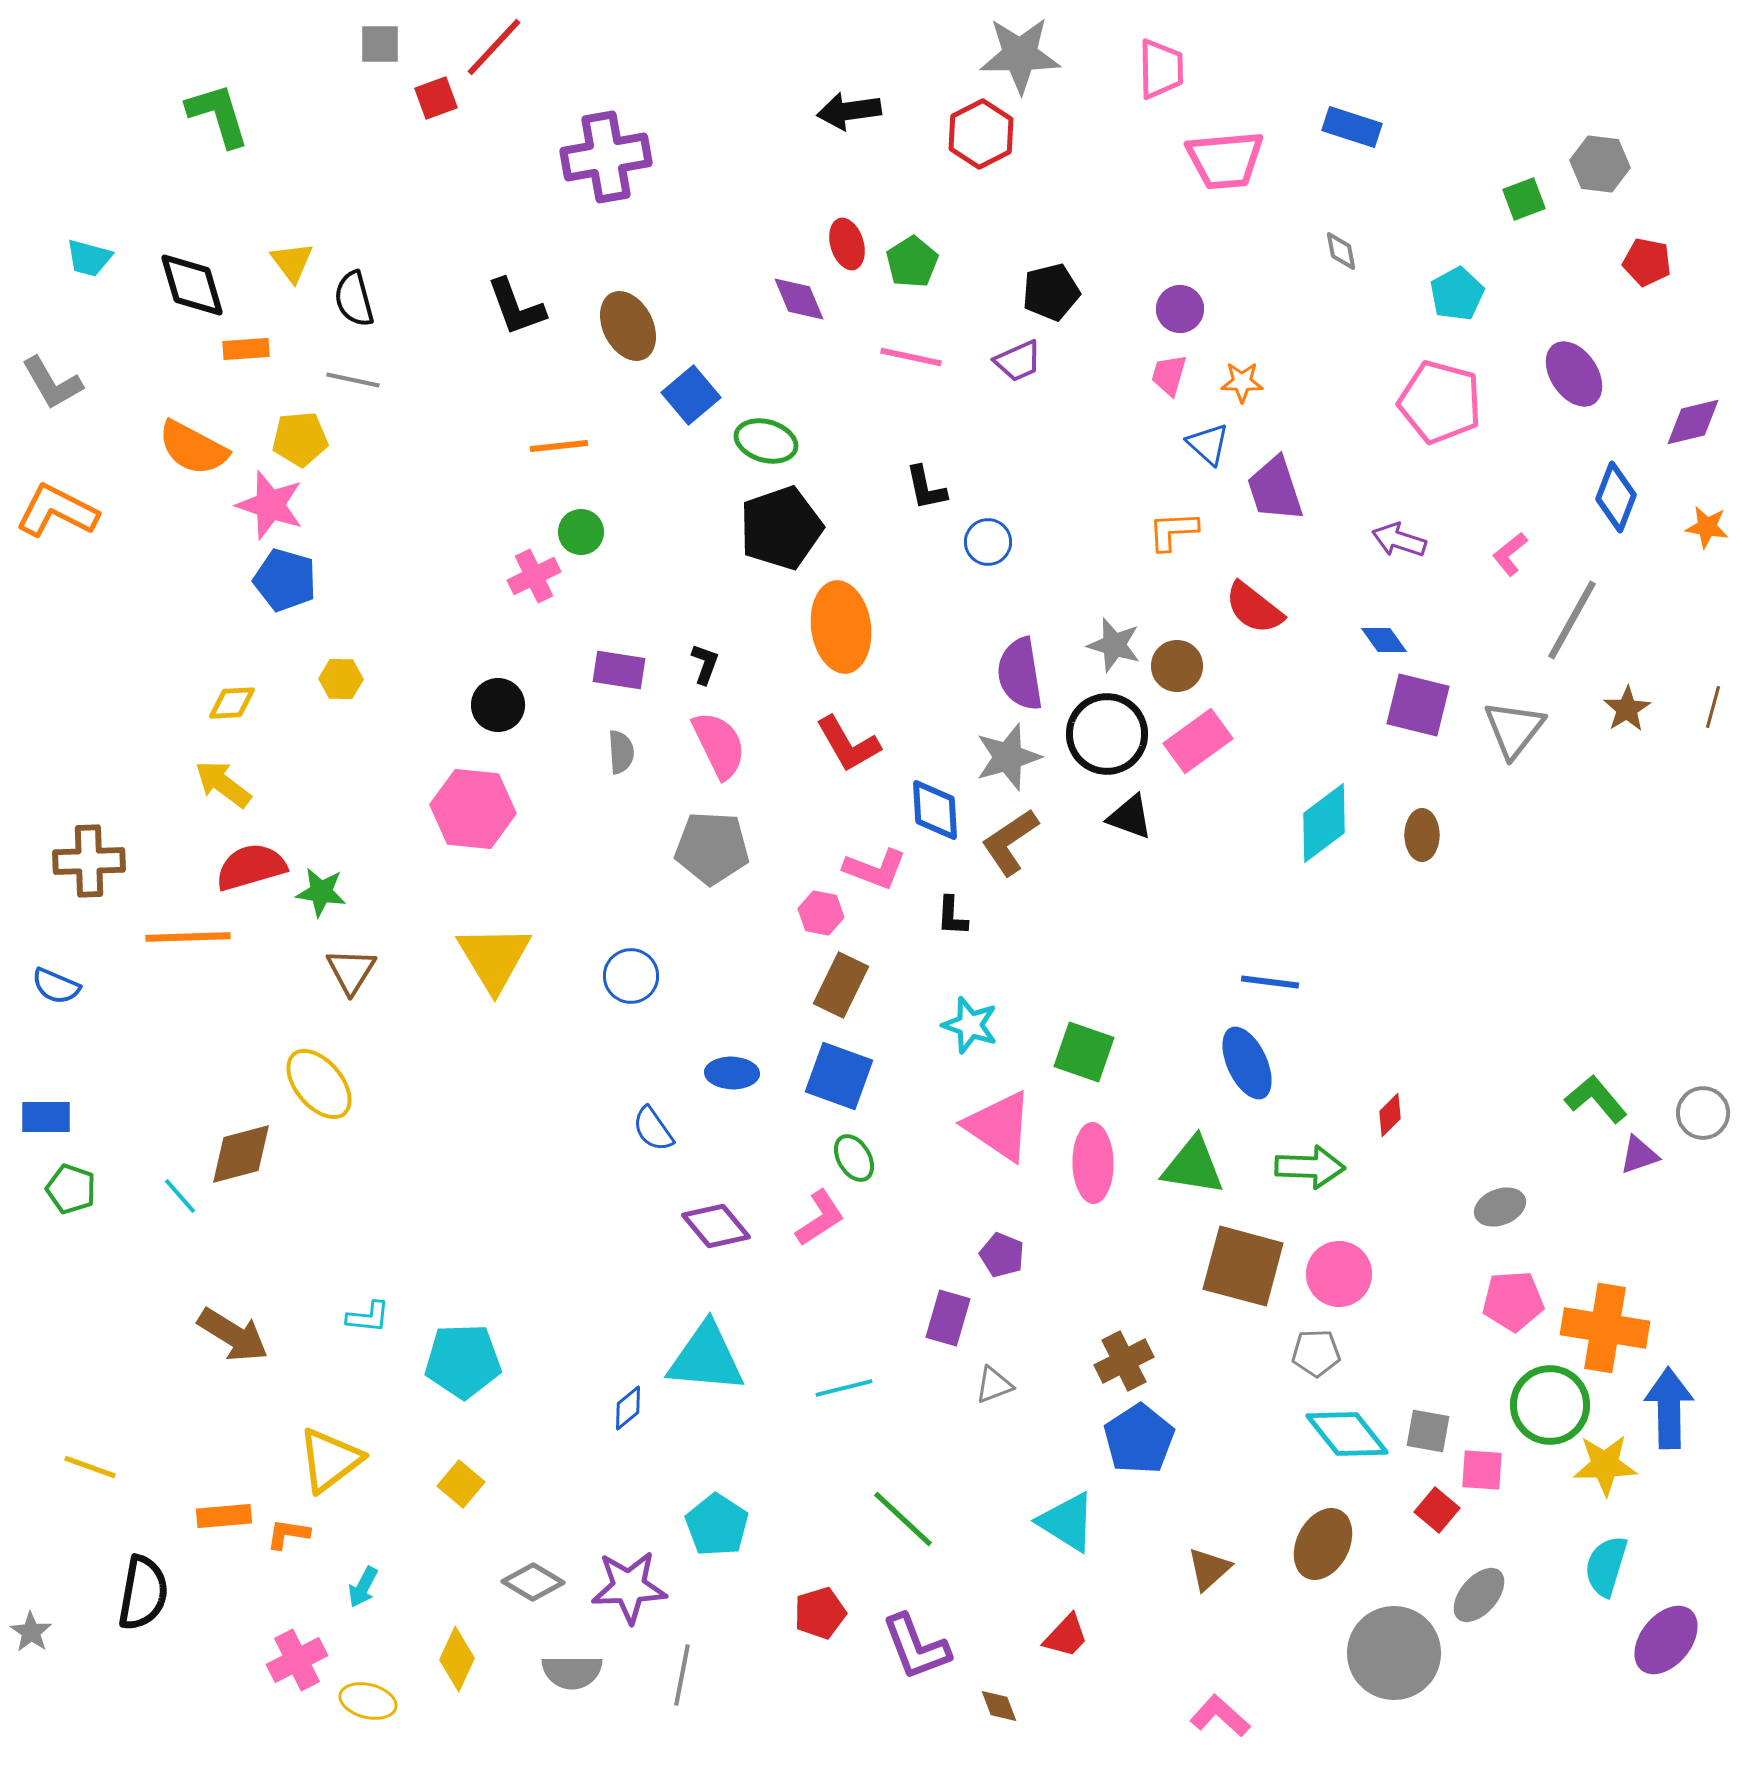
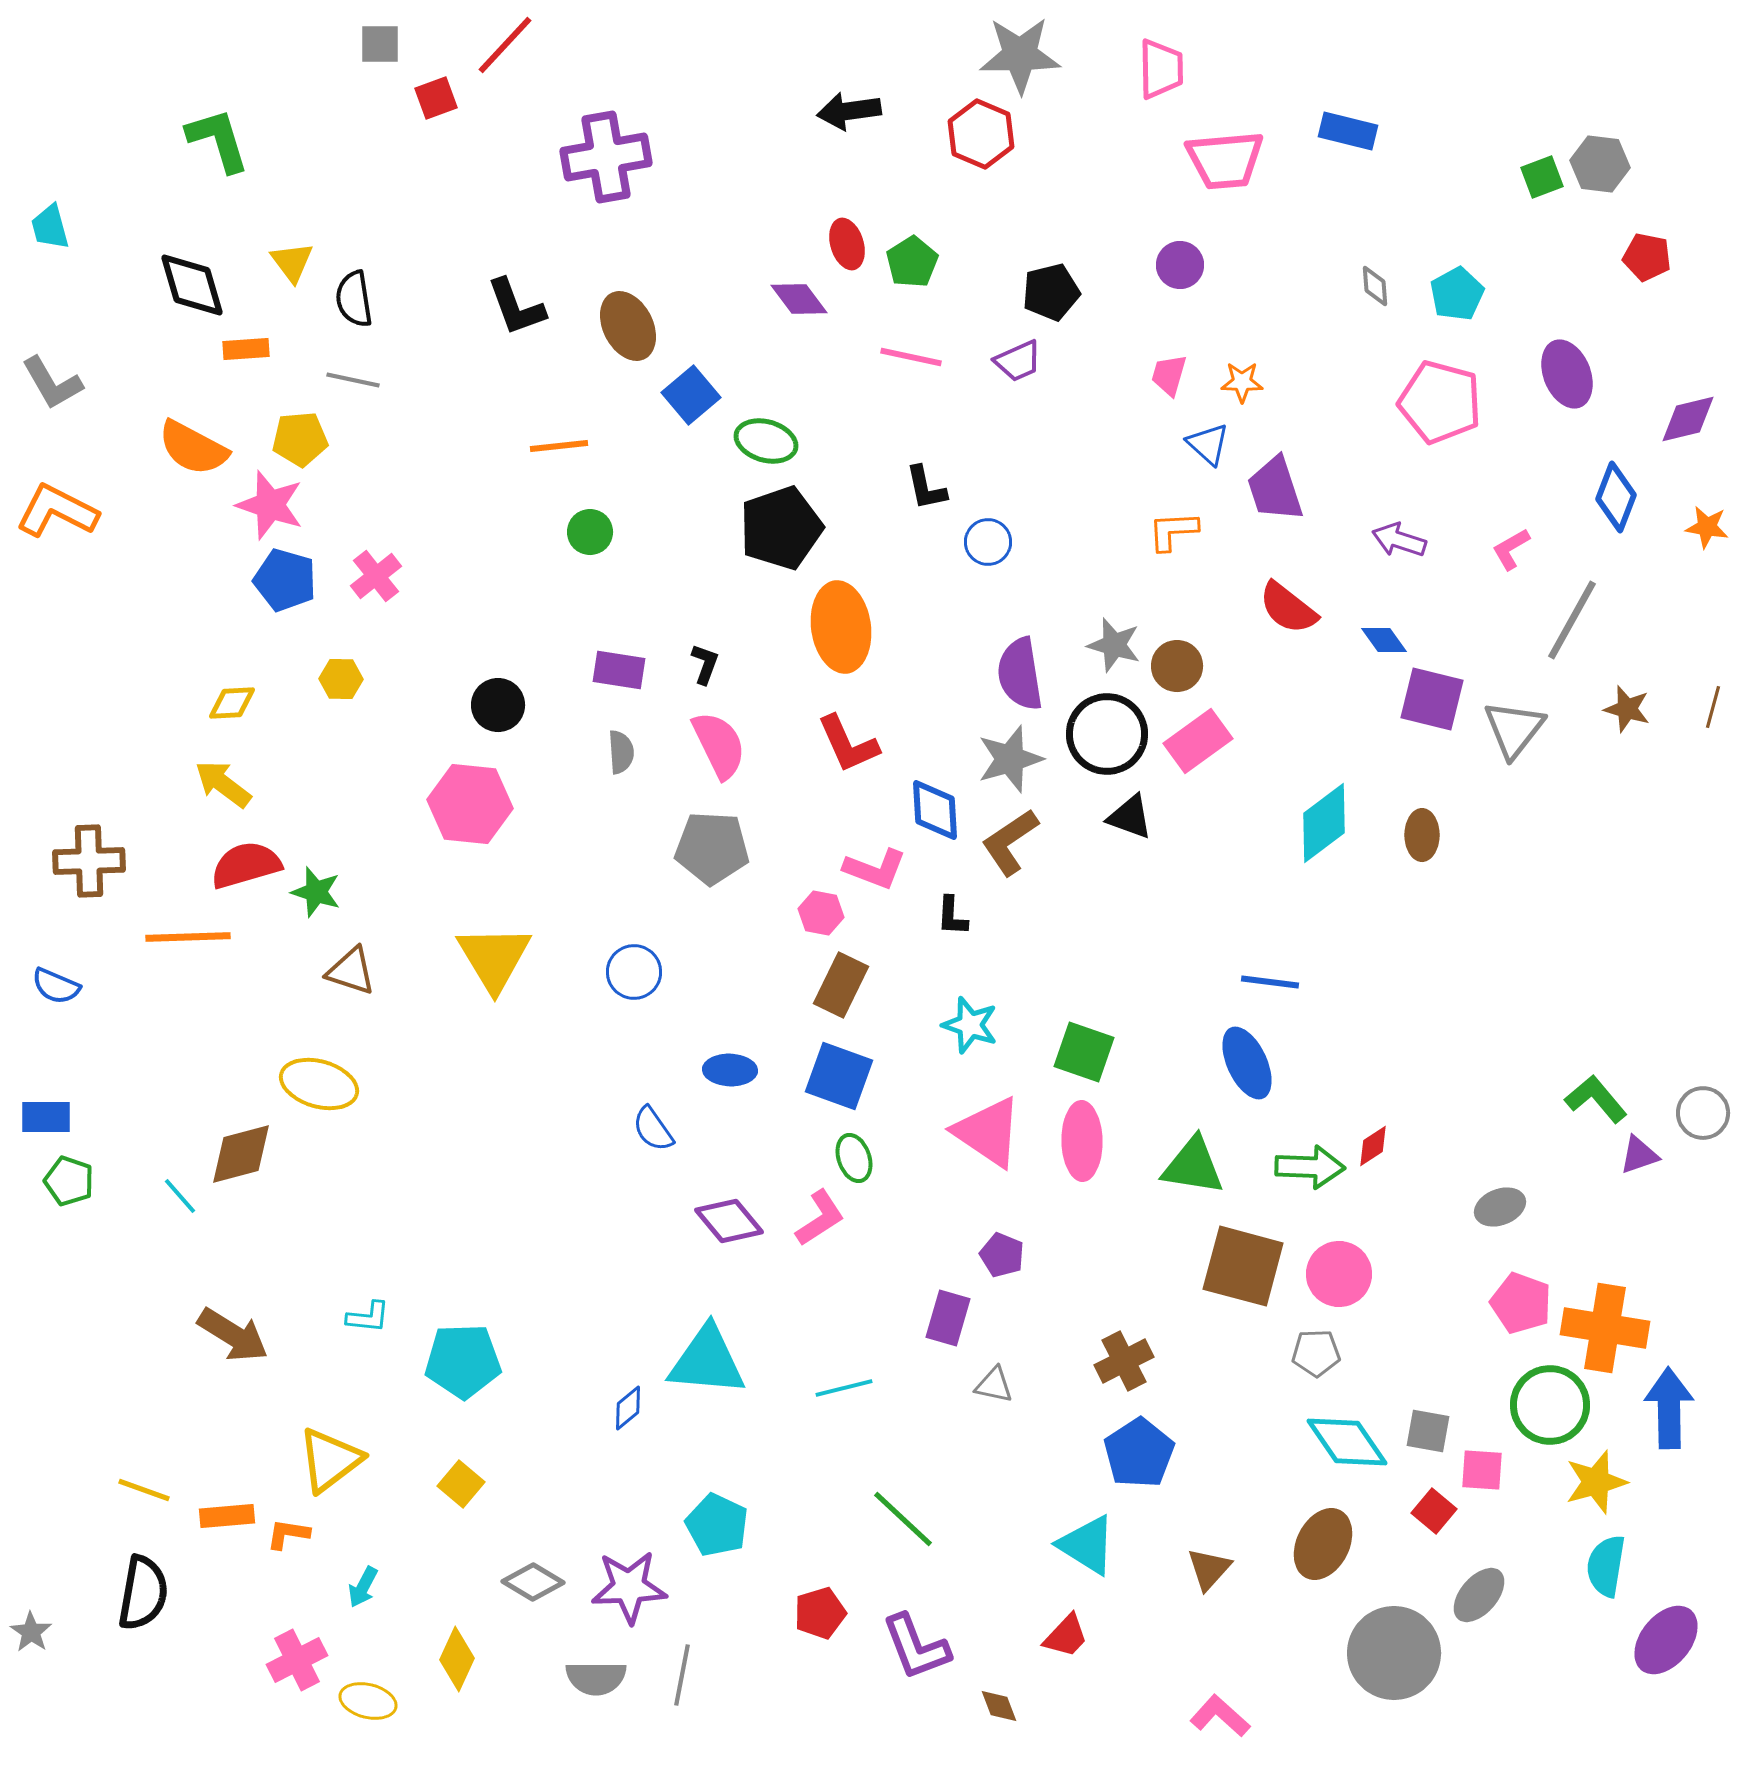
red line at (494, 47): moved 11 px right, 2 px up
green L-shape at (218, 115): moved 25 px down
blue rectangle at (1352, 127): moved 4 px left, 4 px down; rotated 4 degrees counterclockwise
red hexagon at (981, 134): rotated 10 degrees counterclockwise
green square at (1524, 199): moved 18 px right, 22 px up
gray diamond at (1341, 251): moved 34 px right, 35 px down; rotated 6 degrees clockwise
cyan trapezoid at (89, 258): moved 39 px left, 31 px up; rotated 60 degrees clockwise
red pentagon at (1647, 262): moved 5 px up
black semicircle at (354, 299): rotated 6 degrees clockwise
purple diamond at (799, 299): rotated 14 degrees counterclockwise
purple circle at (1180, 309): moved 44 px up
purple ellipse at (1574, 374): moved 7 px left; rotated 12 degrees clockwise
purple diamond at (1693, 422): moved 5 px left, 3 px up
green circle at (581, 532): moved 9 px right
pink L-shape at (1510, 554): moved 1 px right, 5 px up; rotated 9 degrees clockwise
pink cross at (534, 576): moved 158 px left; rotated 12 degrees counterclockwise
red semicircle at (1254, 608): moved 34 px right
purple square at (1418, 705): moved 14 px right, 6 px up
brown star at (1627, 709): rotated 24 degrees counterclockwise
red L-shape at (848, 744): rotated 6 degrees clockwise
gray star at (1008, 757): moved 2 px right, 2 px down
pink hexagon at (473, 809): moved 3 px left, 5 px up
red semicircle at (251, 867): moved 5 px left, 2 px up
green star at (321, 892): moved 5 px left; rotated 9 degrees clockwise
brown triangle at (351, 971): rotated 44 degrees counterclockwise
blue circle at (631, 976): moved 3 px right, 4 px up
blue ellipse at (732, 1073): moved 2 px left, 3 px up
yellow ellipse at (319, 1084): rotated 34 degrees counterclockwise
red diamond at (1390, 1115): moved 17 px left, 31 px down; rotated 12 degrees clockwise
pink triangle at (999, 1126): moved 11 px left, 6 px down
green ellipse at (854, 1158): rotated 12 degrees clockwise
pink ellipse at (1093, 1163): moved 11 px left, 22 px up
green pentagon at (71, 1189): moved 2 px left, 8 px up
purple diamond at (716, 1226): moved 13 px right, 5 px up
pink pentagon at (1513, 1301): moved 8 px right, 2 px down; rotated 24 degrees clockwise
cyan triangle at (706, 1358): moved 1 px right, 3 px down
gray triangle at (994, 1385): rotated 33 degrees clockwise
cyan diamond at (1347, 1434): moved 8 px down; rotated 4 degrees clockwise
blue pentagon at (1139, 1439): moved 14 px down
yellow star at (1605, 1465): moved 9 px left, 17 px down; rotated 14 degrees counterclockwise
yellow line at (90, 1467): moved 54 px right, 23 px down
red square at (1437, 1510): moved 3 px left, 1 px down
orange rectangle at (224, 1516): moved 3 px right
cyan triangle at (1067, 1522): moved 20 px right, 23 px down
cyan pentagon at (717, 1525): rotated 8 degrees counterclockwise
cyan semicircle at (1606, 1566): rotated 8 degrees counterclockwise
brown triangle at (1209, 1569): rotated 6 degrees counterclockwise
gray semicircle at (572, 1672): moved 24 px right, 6 px down
